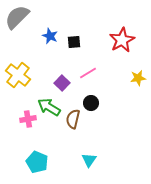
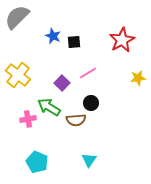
blue star: moved 3 px right
brown semicircle: moved 3 px right, 1 px down; rotated 108 degrees counterclockwise
